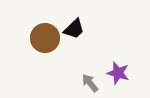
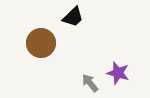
black trapezoid: moved 1 px left, 12 px up
brown circle: moved 4 px left, 5 px down
